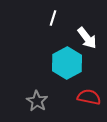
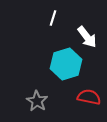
white arrow: moved 1 px up
cyan hexagon: moved 1 px left, 1 px down; rotated 12 degrees clockwise
